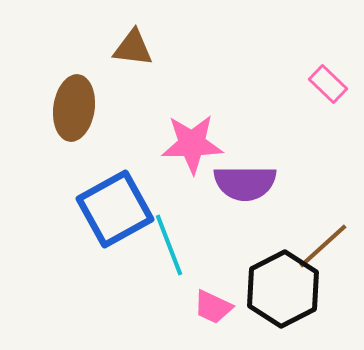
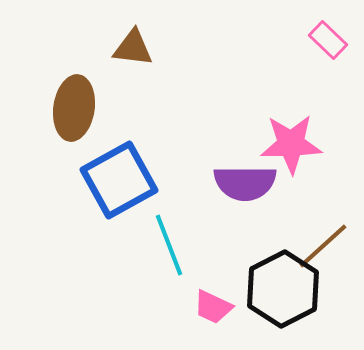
pink rectangle: moved 44 px up
pink star: moved 99 px right
blue square: moved 4 px right, 29 px up
